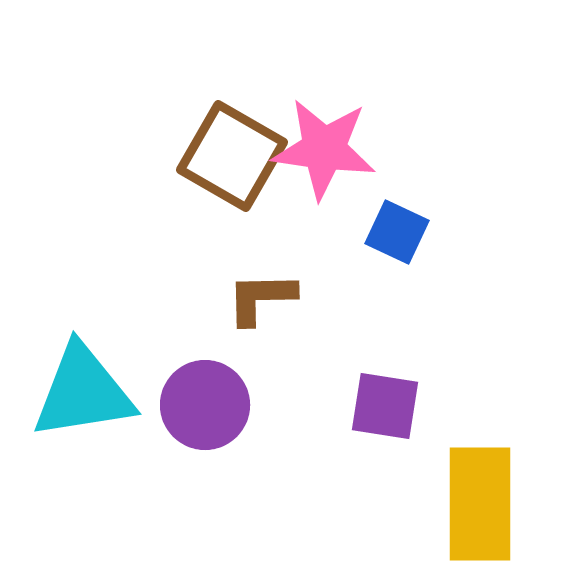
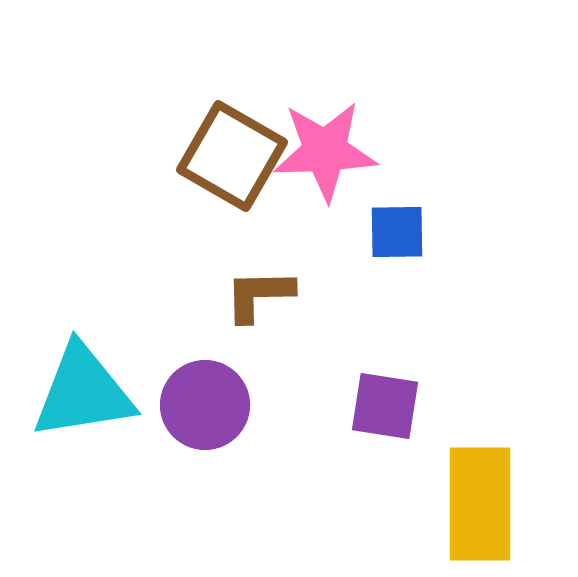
pink star: moved 1 px right, 2 px down; rotated 10 degrees counterclockwise
blue square: rotated 26 degrees counterclockwise
brown L-shape: moved 2 px left, 3 px up
